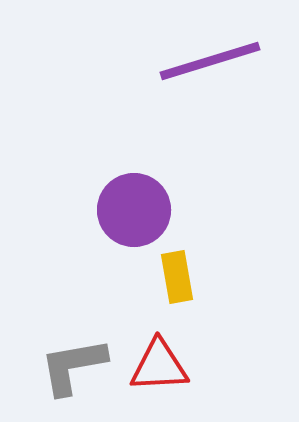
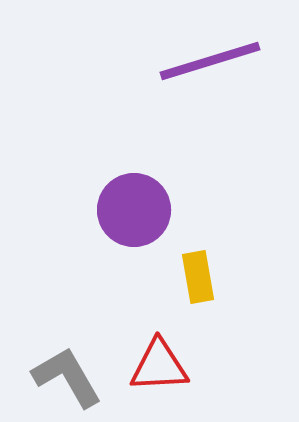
yellow rectangle: moved 21 px right
gray L-shape: moved 6 px left, 11 px down; rotated 70 degrees clockwise
